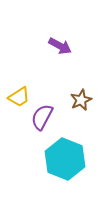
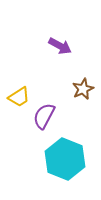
brown star: moved 2 px right, 11 px up
purple semicircle: moved 2 px right, 1 px up
